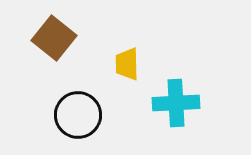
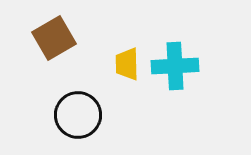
brown square: rotated 21 degrees clockwise
cyan cross: moved 1 px left, 37 px up
